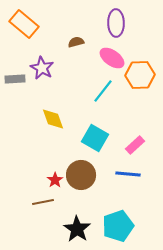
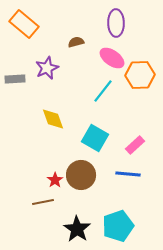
purple star: moved 5 px right; rotated 20 degrees clockwise
